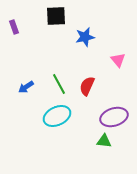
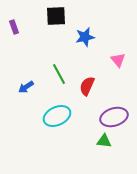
green line: moved 10 px up
